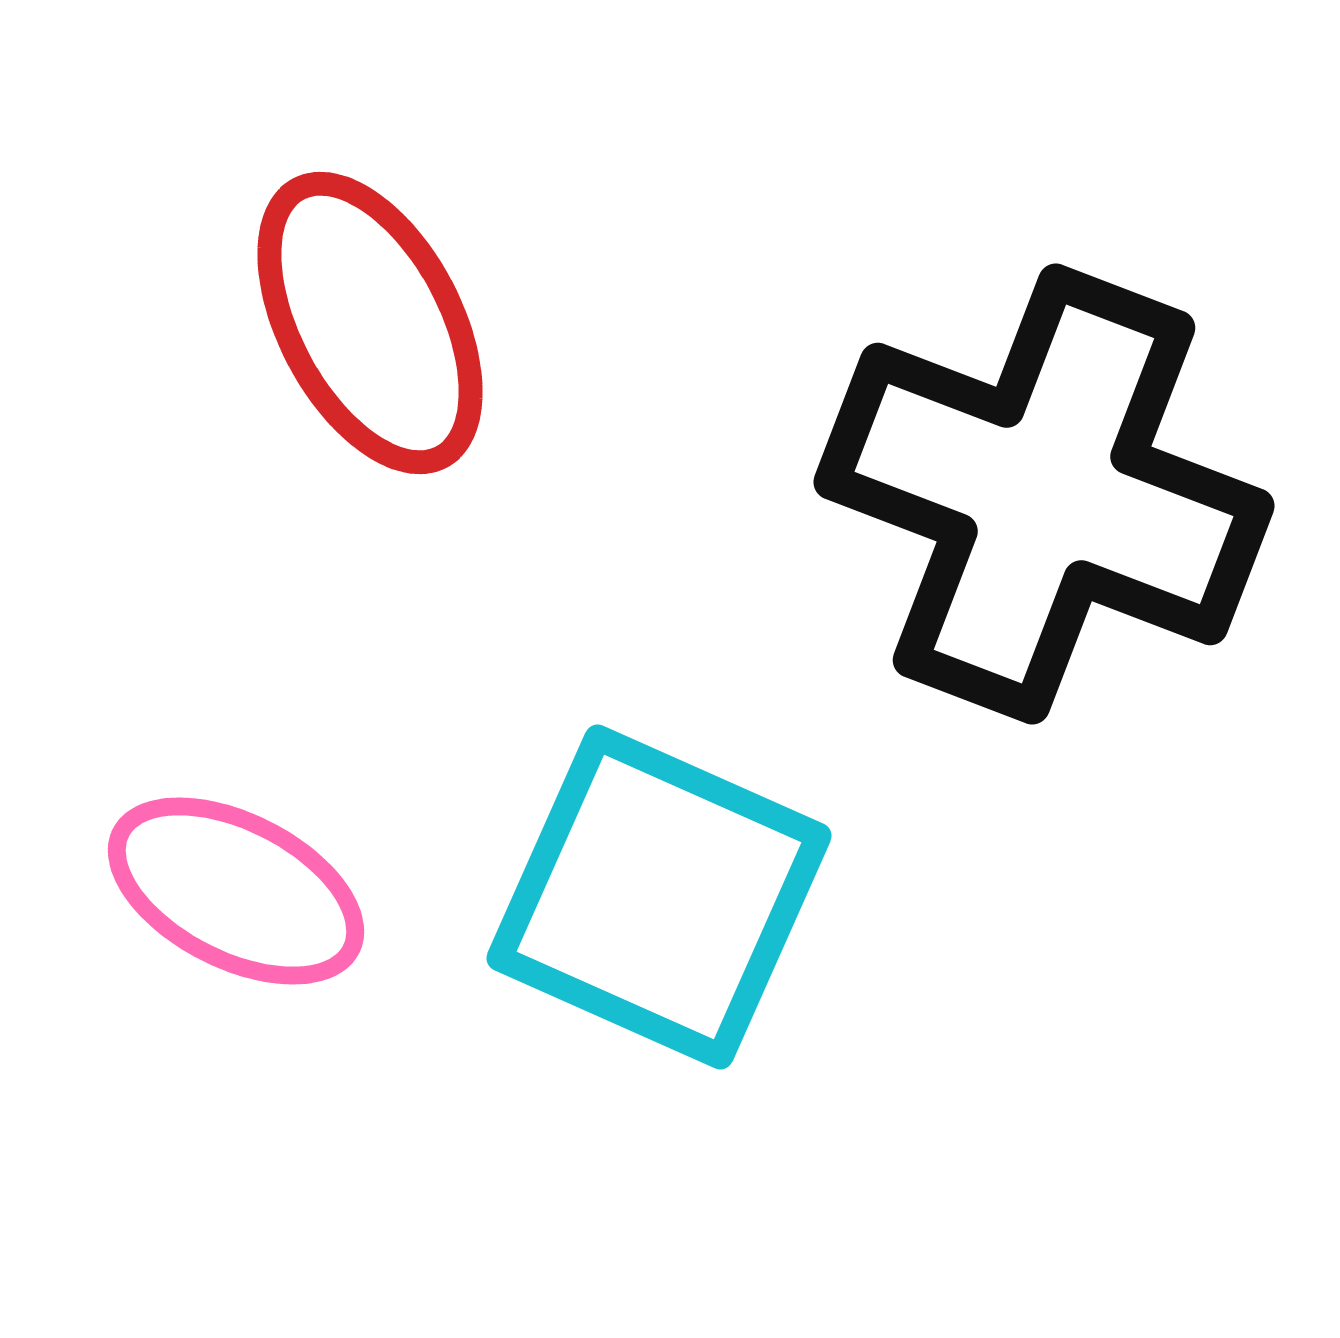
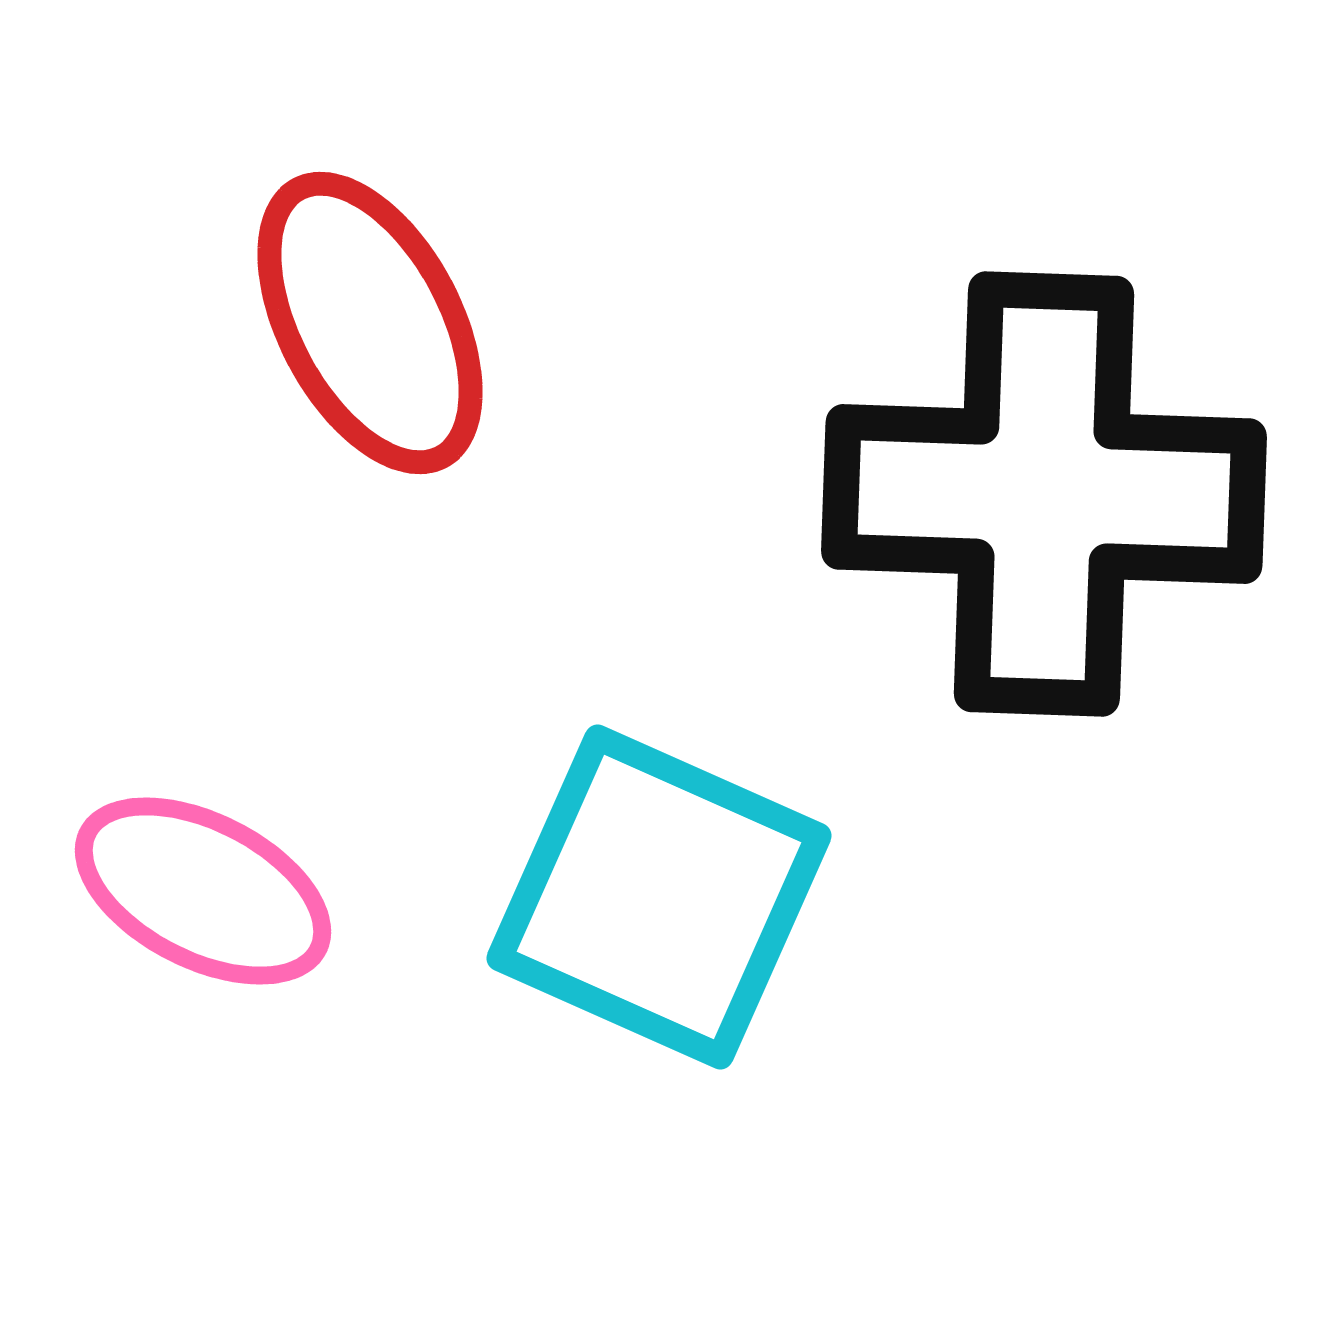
black cross: rotated 19 degrees counterclockwise
pink ellipse: moved 33 px left
